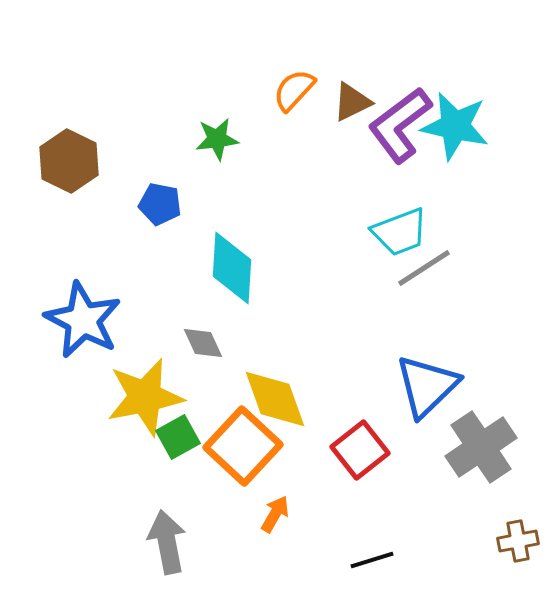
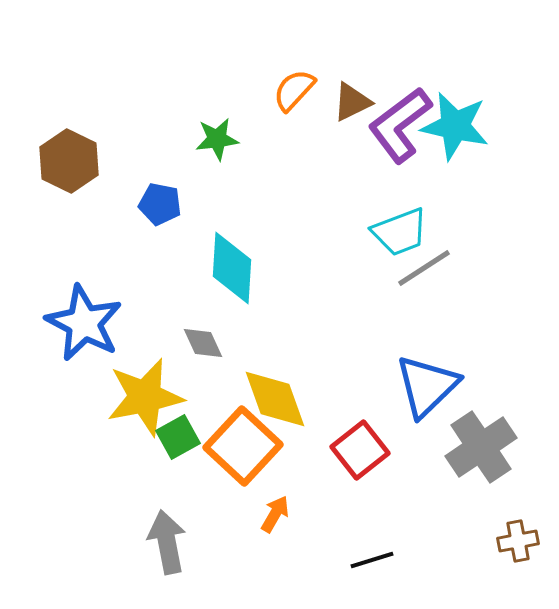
blue star: moved 1 px right, 3 px down
